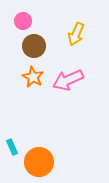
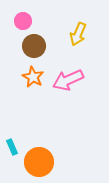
yellow arrow: moved 2 px right
